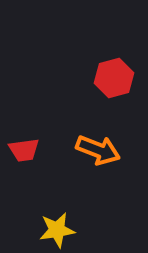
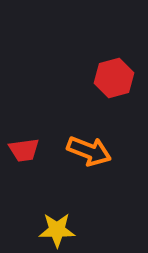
orange arrow: moved 9 px left, 1 px down
yellow star: rotated 9 degrees clockwise
